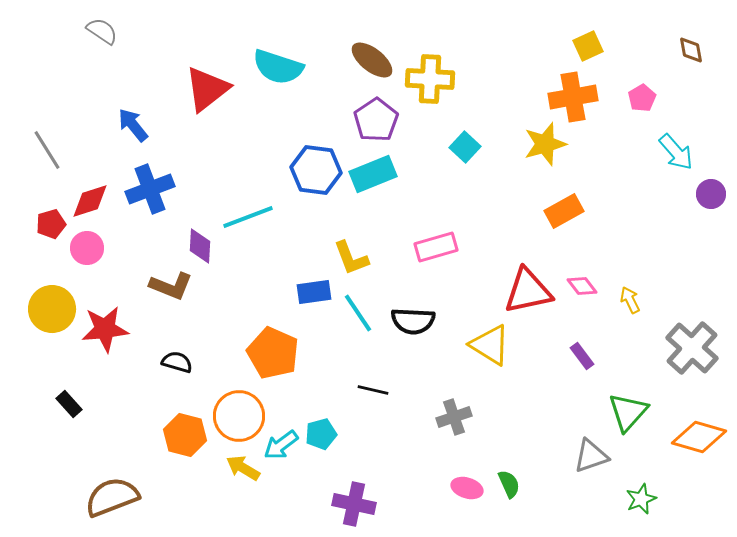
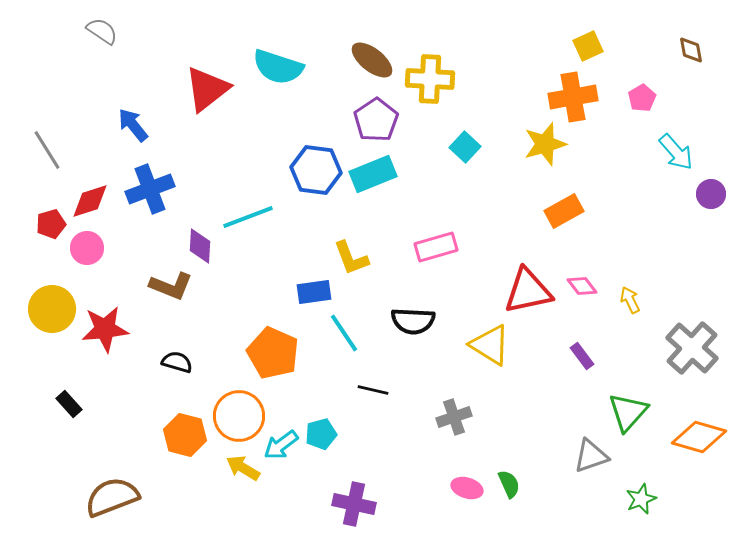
cyan line at (358, 313): moved 14 px left, 20 px down
